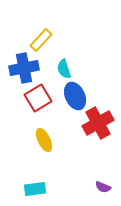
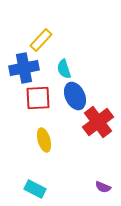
red square: rotated 28 degrees clockwise
red cross: moved 1 px up; rotated 8 degrees counterclockwise
yellow ellipse: rotated 10 degrees clockwise
cyan rectangle: rotated 35 degrees clockwise
